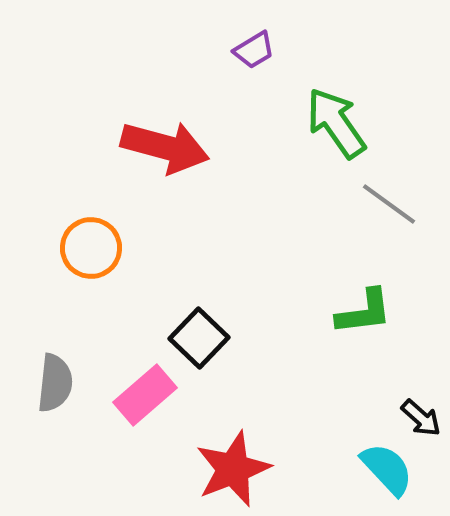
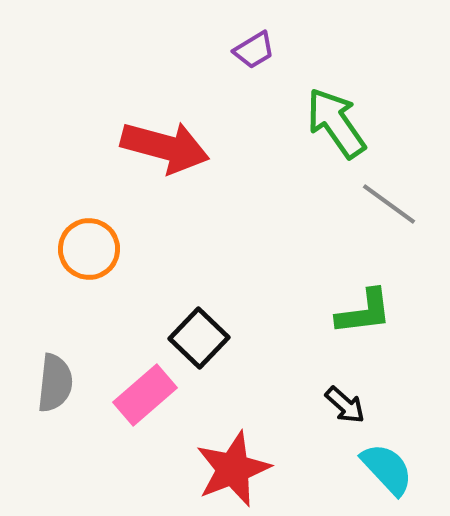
orange circle: moved 2 px left, 1 px down
black arrow: moved 76 px left, 13 px up
